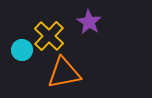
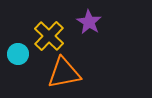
cyan circle: moved 4 px left, 4 px down
